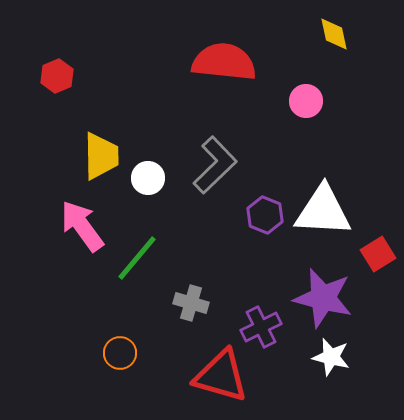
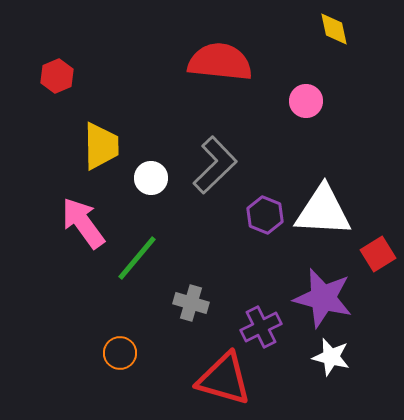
yellow diamond: moved 5 px up
red semicircle: moved 4 px left
yellow trapezoid: moved 10 px up
white circle: moved 3 px right
pink arrow: moved 1 px right, 3 px up
red triangle: moved 3 px right, 3 px down
